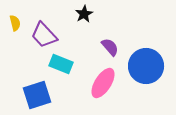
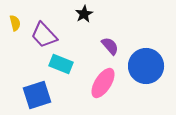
purple semicircle: moved 1 px up
